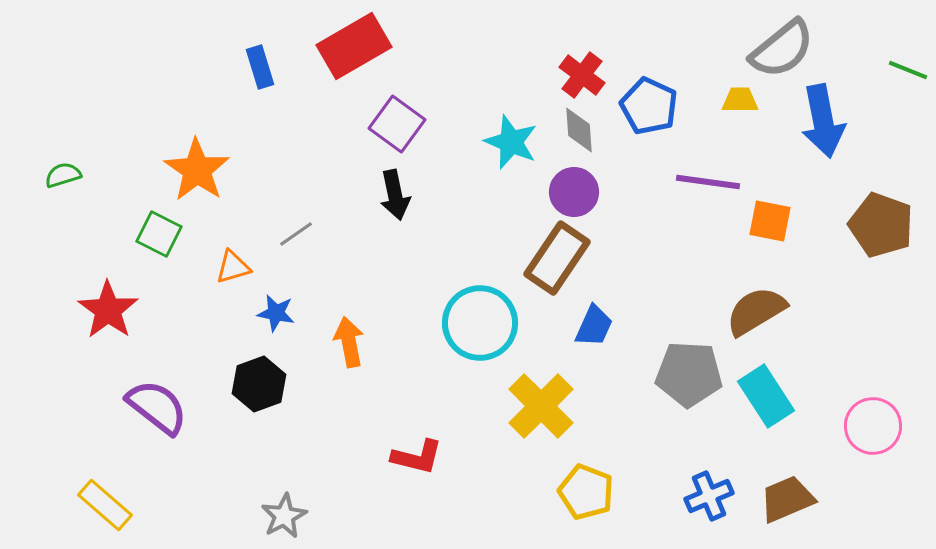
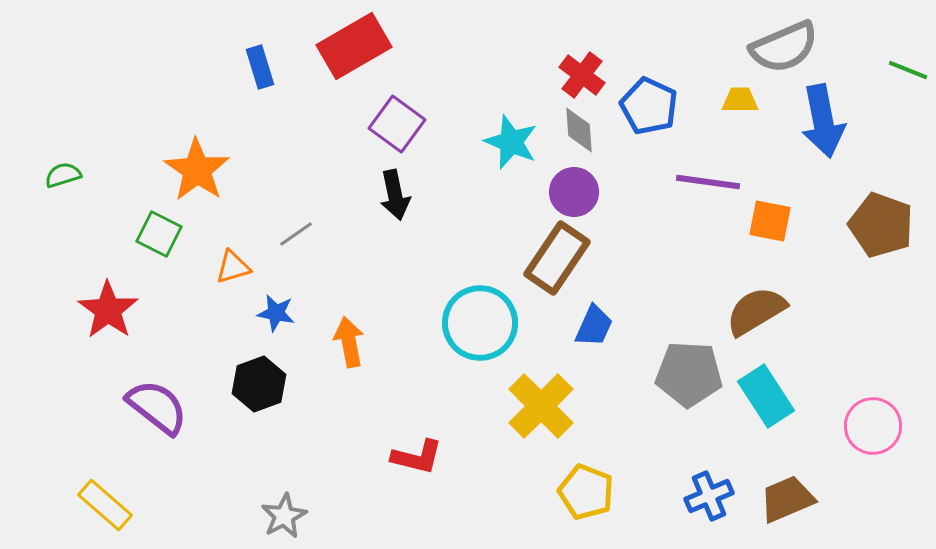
gray semicircle: moved 2 px right, 2 px up; rotated 16 degrees clockwise
